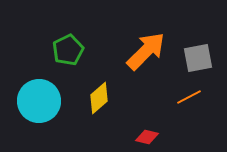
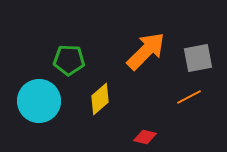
green pentagon: moved 1 px right, 10 px down; rotated 28 degrees clockwise
yellow diamond: moved 1 px right, 1 px down
red diamond: moved 2 px left
